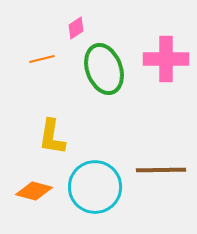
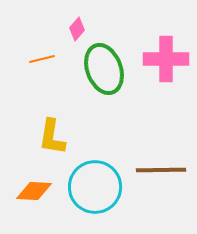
pink diamond: moved 1 px right, 1 px down; rotated 15 degrees counterclockwise
orange diamond: rotated 12 degrees counterclockwise
